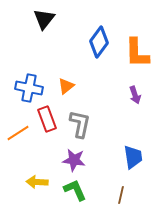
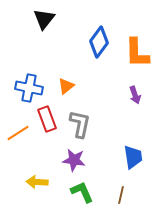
green L-shape: moved 7 px right, 2 px down
